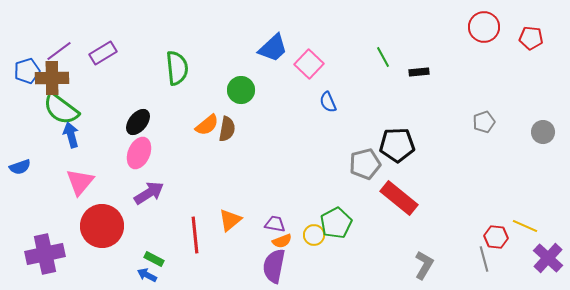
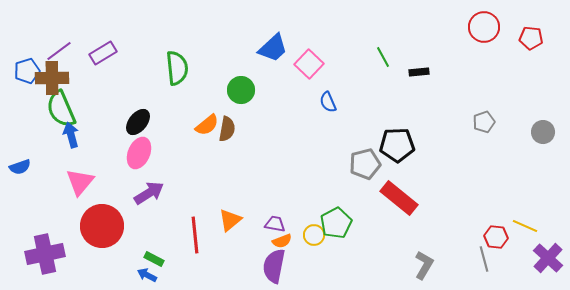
green semicircle at (61, 109): rotated 30 degrees clockwise
